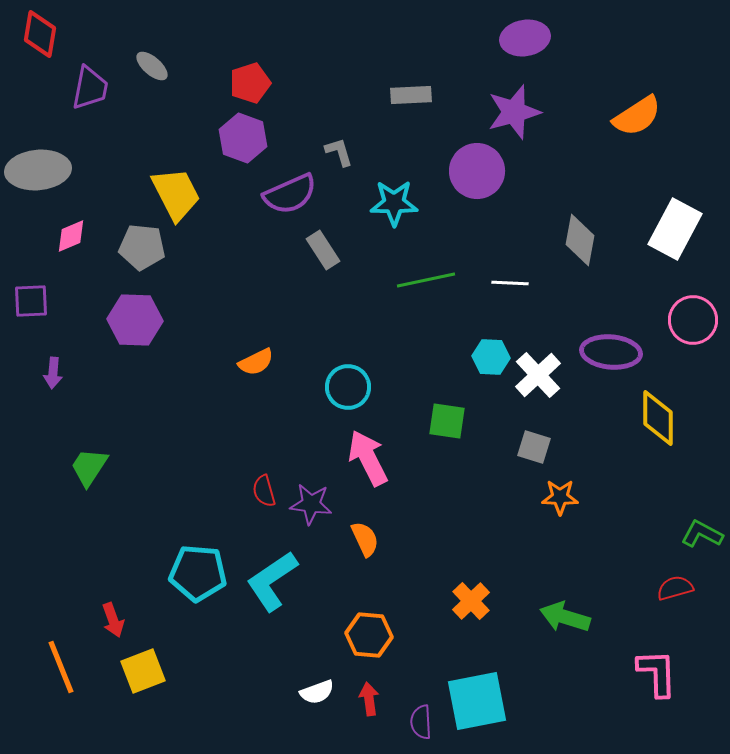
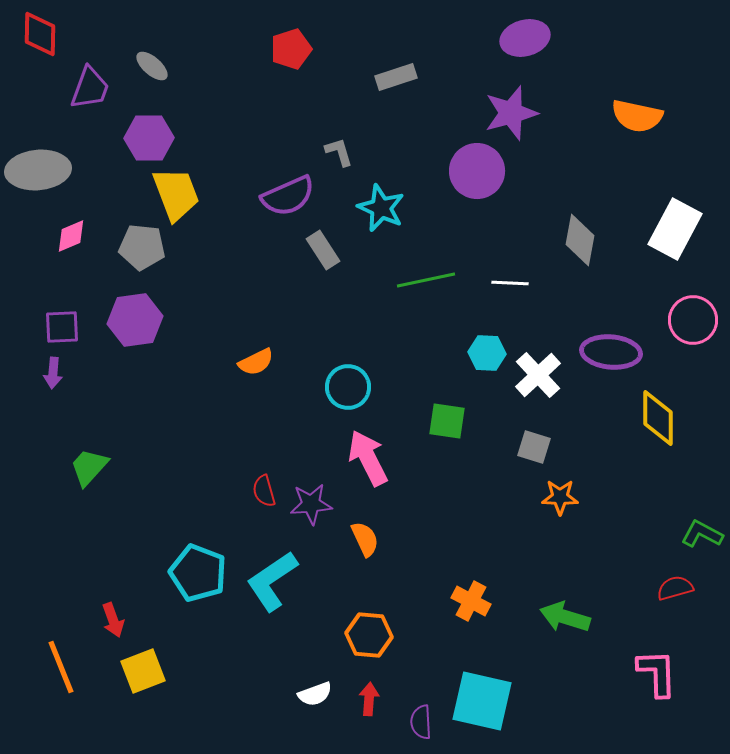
red diamond at (40, 34): rotated 9 degrees counterclockwise
purple ellipse at (525, 38): rotated 6 degrees counterclockwise
red pentagon at (250, 83): moved 41 px right, 34 px up
purple trapezoid at (90, 88): rotated 9 degrees clockwise
gray rectangle at (411, 95): moved 15 px left, 18 px up; rotated 15 degrees counterclockwise
purple star at (514, 112): moved 3 px left, 1 px down
orange semicircle at (637, 116): rotated 45 degrees clockwise
purple hexagon at (243, 138): moved 94 px left; rotated 21 degrees counterclockwise
yellow trapezoid at (176, 194): rotated 6 degrees clockwise
purple semicircle at (290, 194): moved 2 px left, 2 px down
cyan star at (394, 203): moved 13 px left, 5 px down; rotated 24 degrees clockwise
purple square at (31, 301): moved 31 px right, 26 px down
purple hexagon at (135, 320): rotated 10 degrees counterclockwise
cyan hexagon at (491, 357): moved 4 px left, 4 px up
green trapezoid at (89, 467): rotated 9 degrees clockwise
purple star at (311, 504): rotated 12 degrees counterclockwise
cyan pentagon at (198, 573): rotated 16 degrees clockwise
orange cross at (471, 601): rotated 18 degrees counterclockwise
white semicircle at (317, 692): moved 2 px left, 2 px down
red arrow at (369, 699): rotated 12 degrees clockwise
cyan square at (477, 701): moved 5 px right; rotated 24 degrees clockwise
